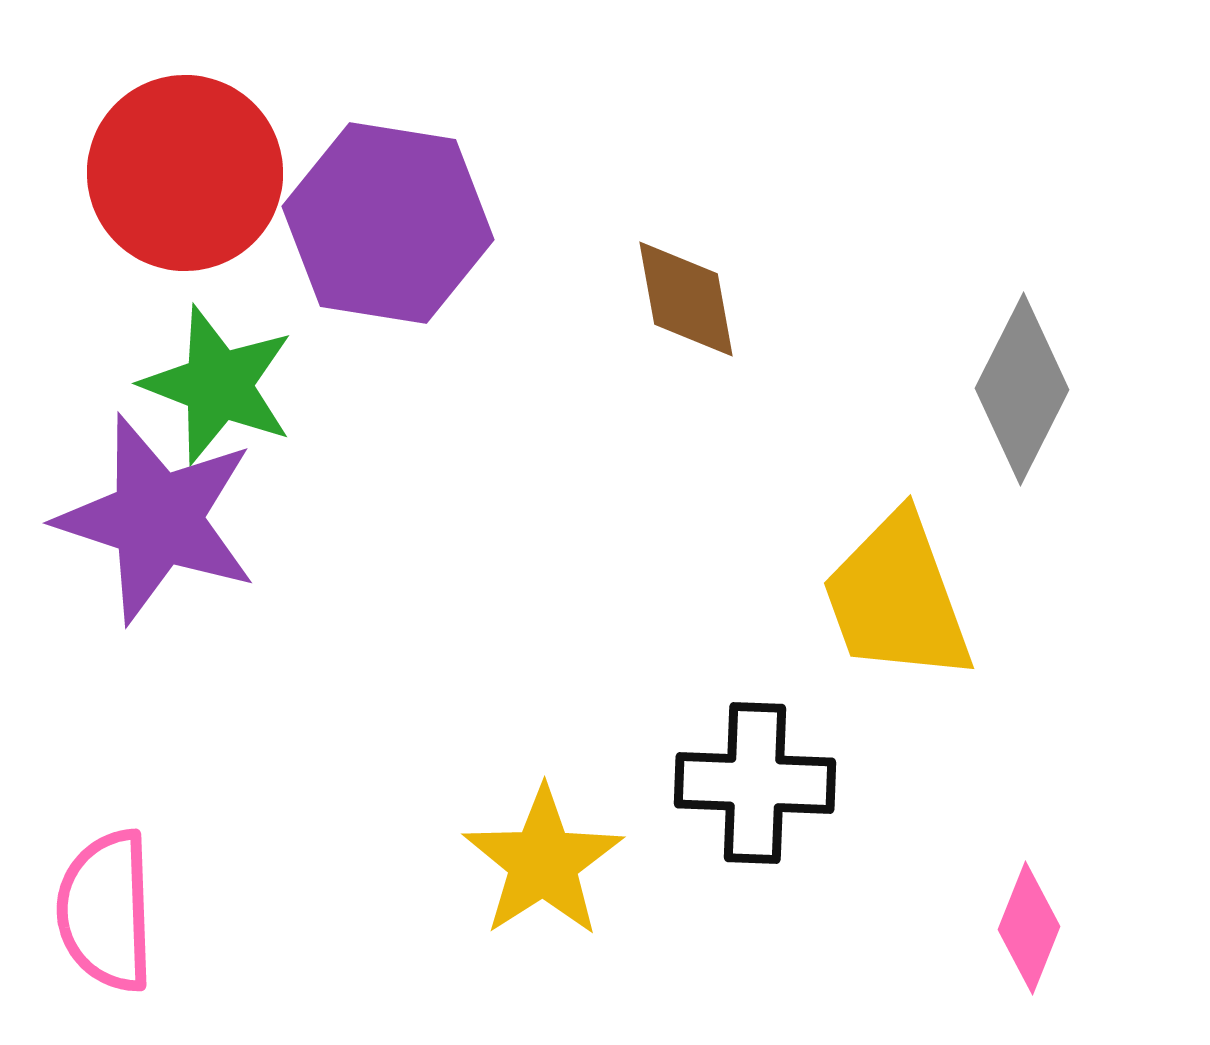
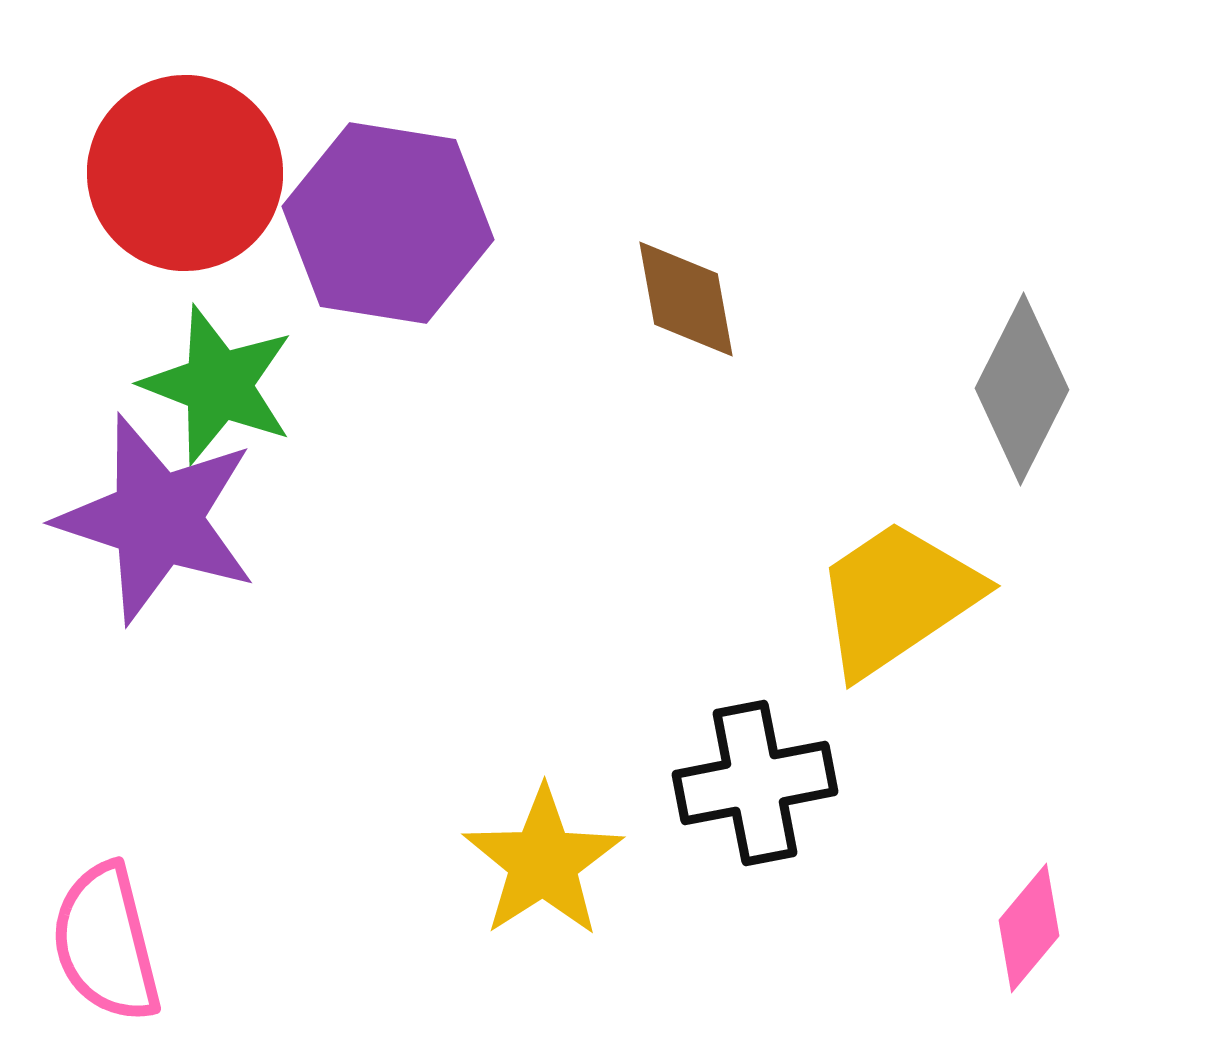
yellow trapezoid: rotated 76 degrees clockwise
black cross: rotated 13 degrees counterclockwise
pink semicircle: moved 32 px down; rotated 12 degrees counterclockwise
pink diamond: rotated 18 degrees clockwise
